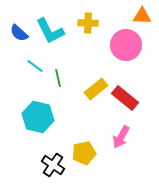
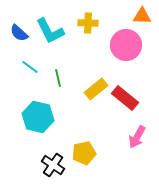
cyan line: moved 5 px left, 1 px down
pink arrow: moved 16 px right
